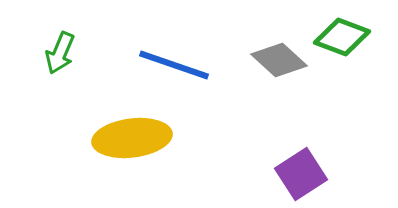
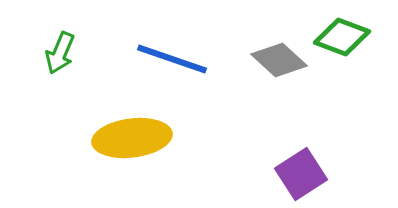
blue line: moved 2 px left, 6 px up
